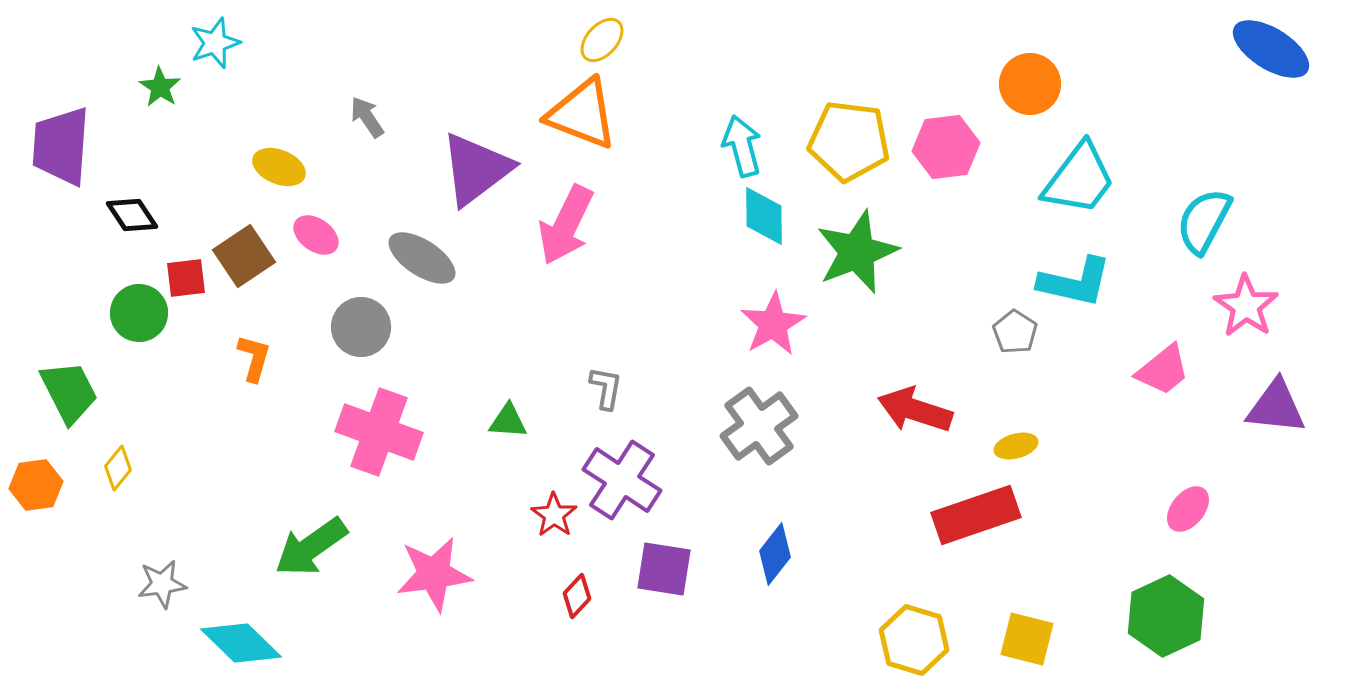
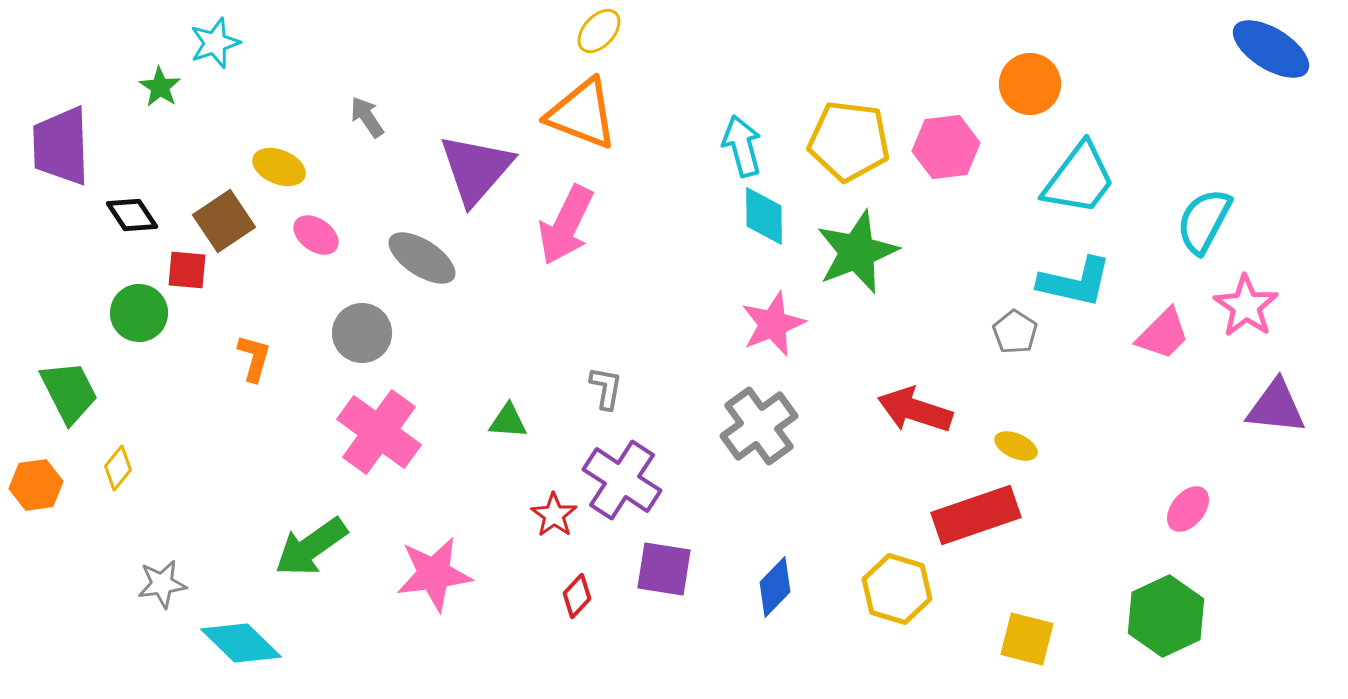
yellow ellipse at (602, 40): moved 3 px left, 9 px up
purple trapezoid at (61, 146): rotated 6 degrees counterclockwise
purple triangle at (476, 169): rotated 12 degrees counterclockwise
brown square at (244, 256): moved 20 px left, 35 px up
red square at (186, 278): moved 1 px right, 8 px up; rotated 12 degrees clockwise
pink star at (773, 324): rotated 8 degrees clockwise
gray circle at (361, 327): moved 1 px right, 6 px down
pink trapezoid at (1163, 370): moved 36 px up; rotated 6 degrees counterclockwise
pink cross at (379, 432): rotated 16 degrees clockwise
yellow ellipse at (1016, 446): rotated 39 degrees clockwise
blue diamond at (775, 554): moved 33 px down; rotated 6 degrees clockwise
yellow hexagon at (914, 640): moved 17 px left, 51 px up
